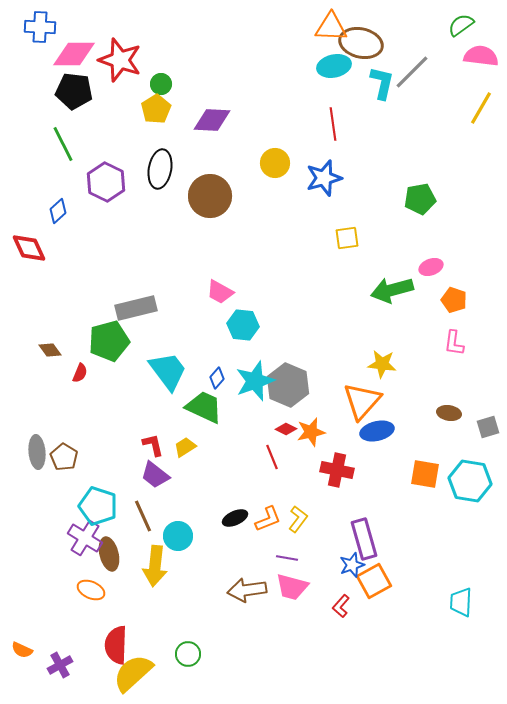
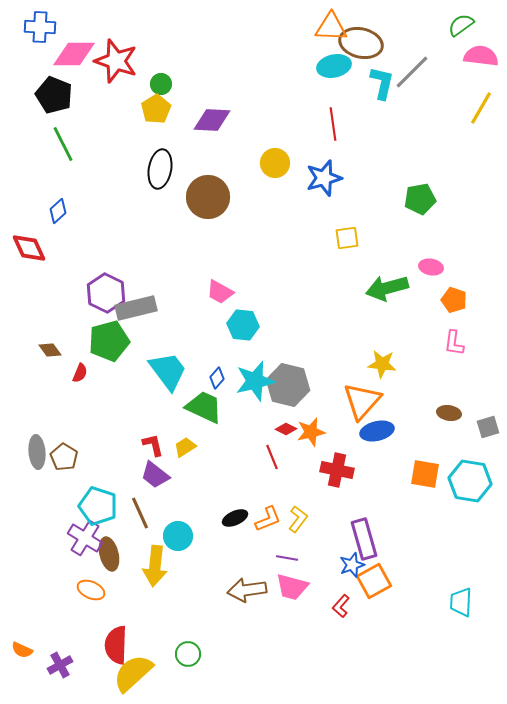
red star at (120, 60): moved 4 px left, 1 px down
black pentagon at (74, 91): moved 20 px left, 4 px down; rotated 15 degrees clockwise
purple hexagon at (106, 182): moved 111 px down
brown circle at (210, 196): moved 2 px left, 1 px down
pink ellipse at (431, 267): rotated 30 degrees clockwise
green arrow at (392, 290): moved 5 px left, 2 px up
cyan star at (255, 381): rotated 6 degrees clockwise
gray hexagon at (288, 385): rotated 9 degrees counterclockwise
brown line at (143, 516): moved 3 px left, 3 px up
